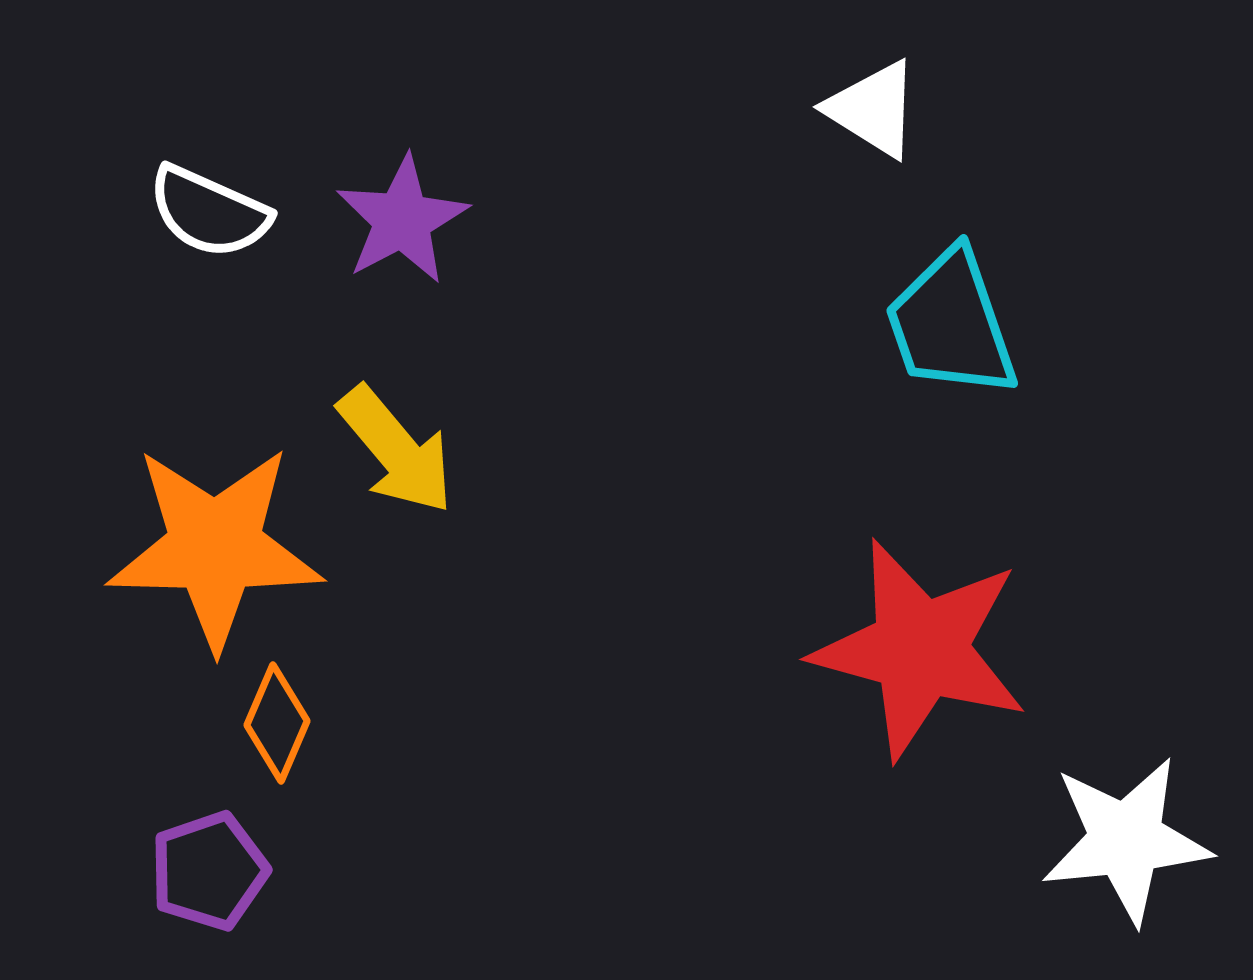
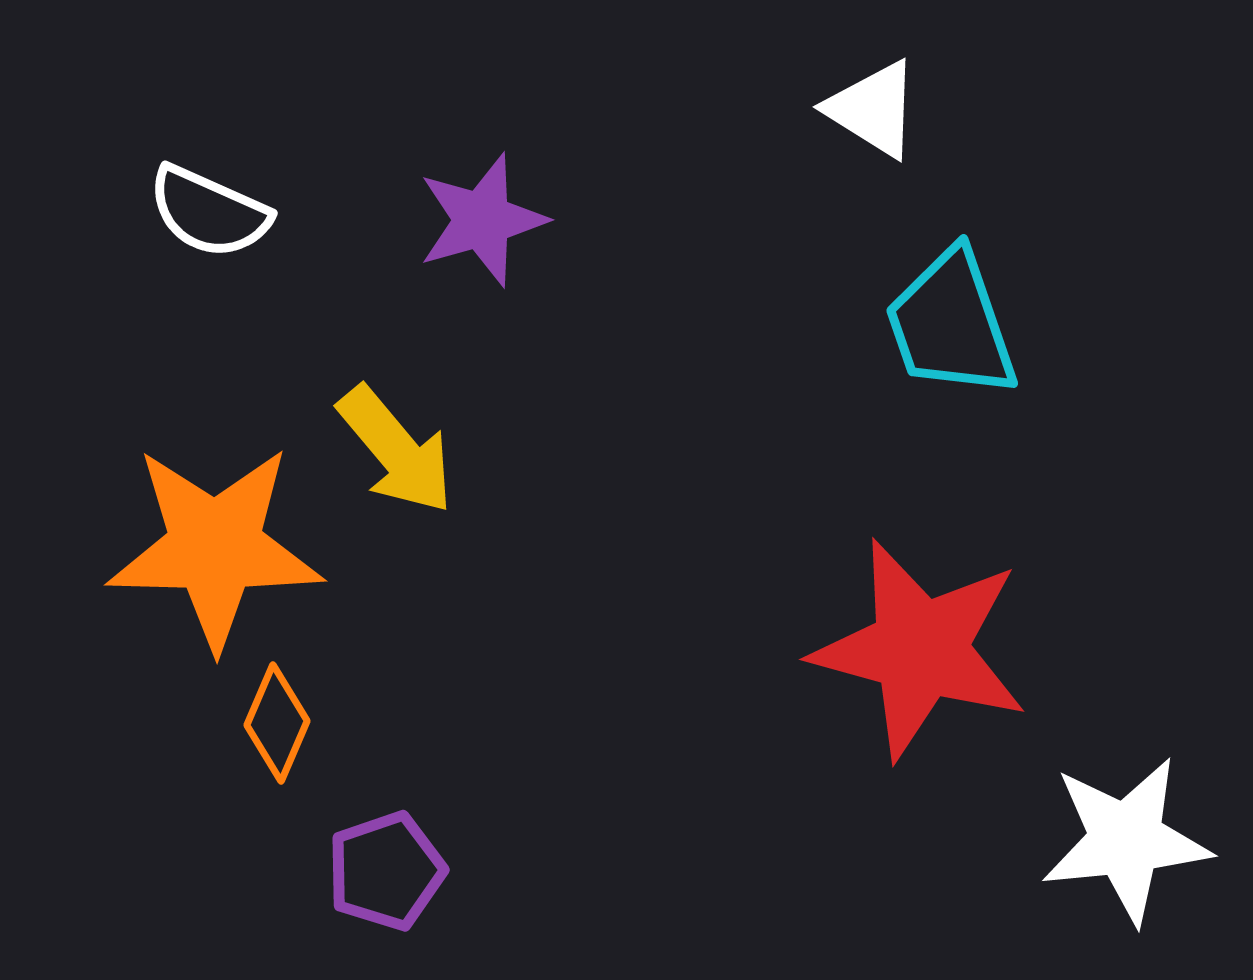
purple star: moved 80 px right; rotated 12 degrees clockwise
purple pentagon: moved 177 px right
